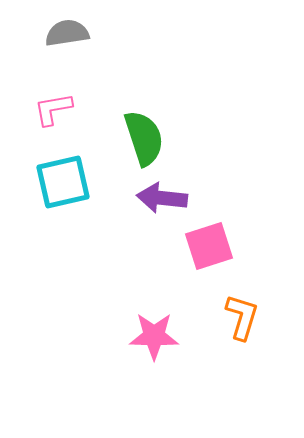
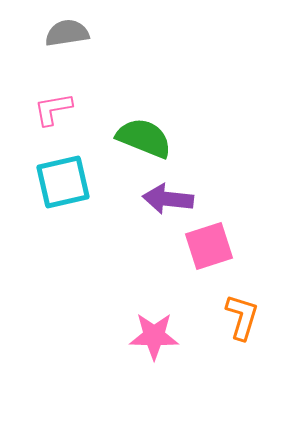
green semicircle: rotated 50 degrees counterclockwise
purple arrow: moved 6 px right, 1 px down
